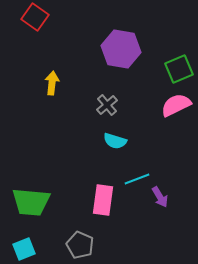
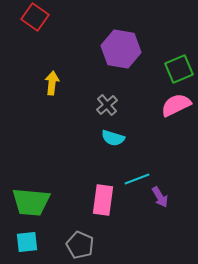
cyan semicircle: moved 2 px left, 3 px up
cyan square: moved 3 px right, 7 px up; rotated 15 degrees clockwise
